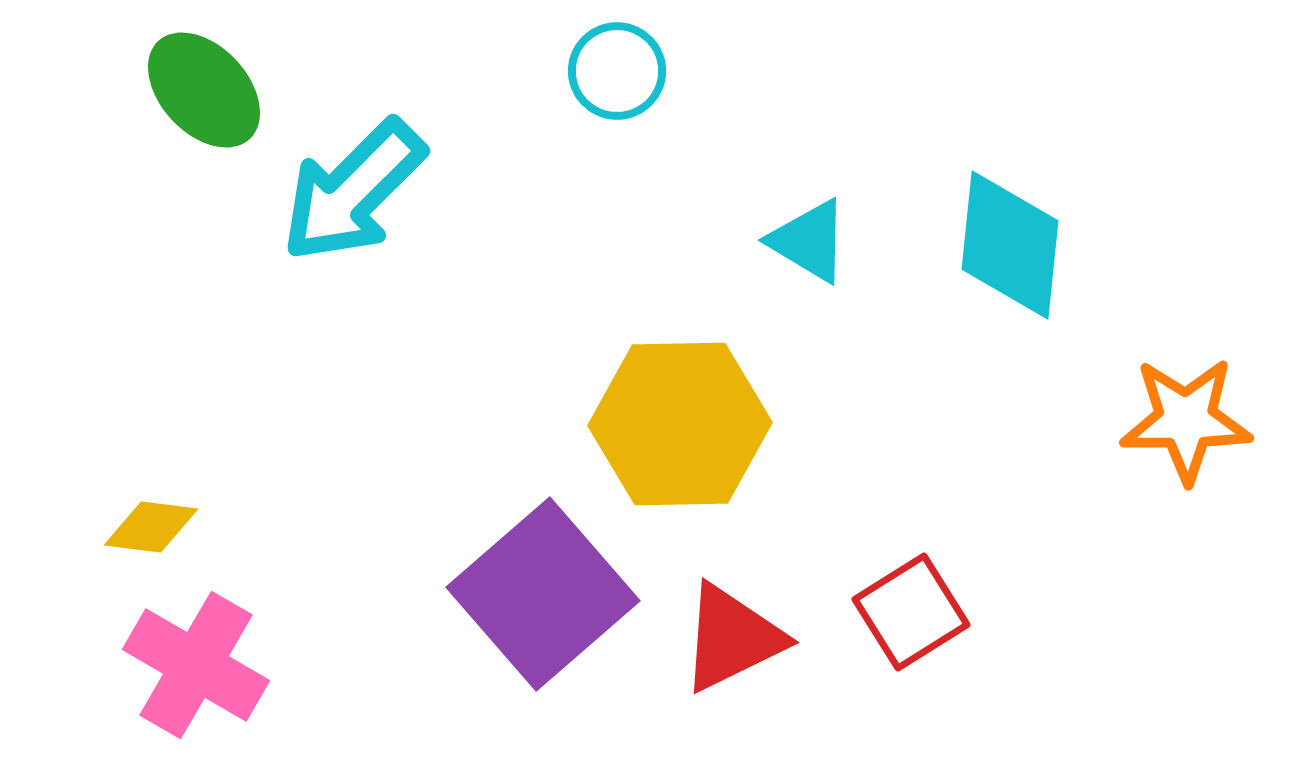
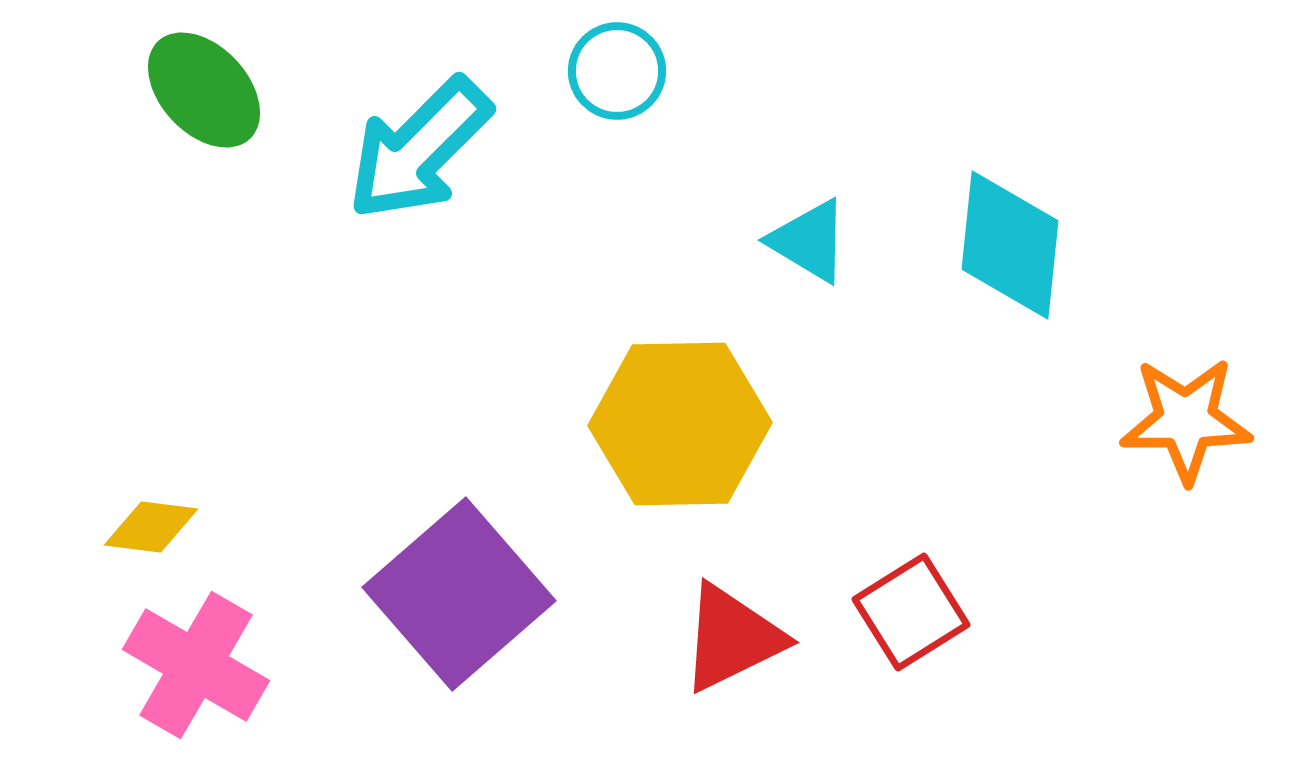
cyan arrow: moved 66 px right, 42 px up
purple square: moved 84 px left
